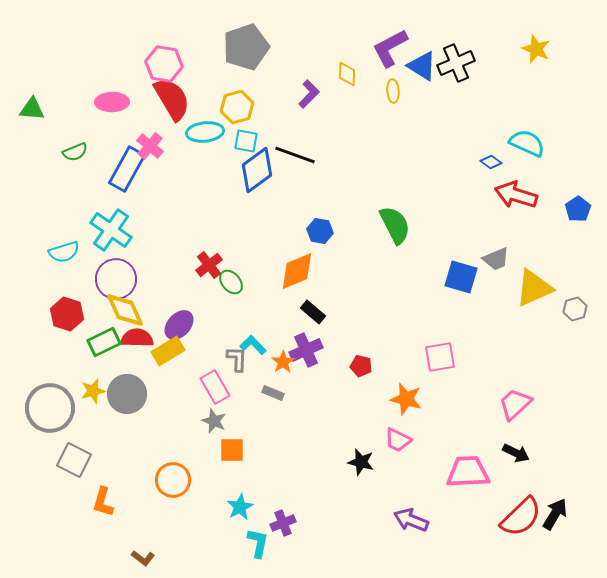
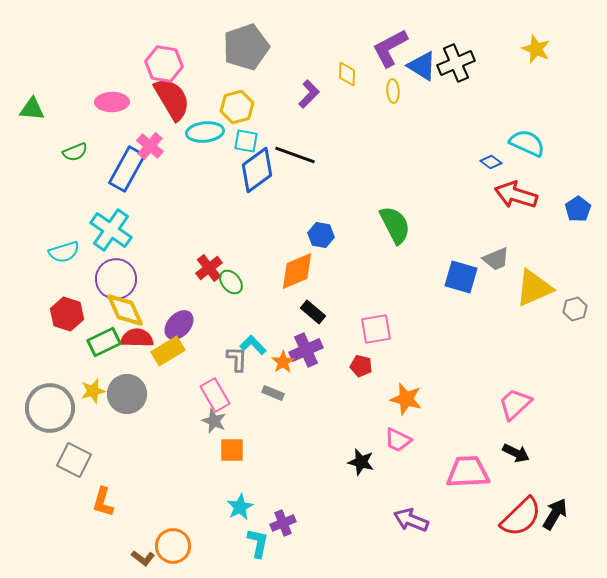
blue hexagon at (320, 231): moved 1 px right, 4 px down
red cross at (209, 265): moved 3 px down
pink square at (440, 357): moved 64 px left, 28 px up
pink rectangle at (215, 387): moved 8 px down
orange circle at (173, 480): moved 66 px down
